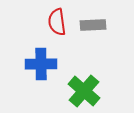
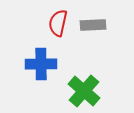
red semicircle: moved 1 px right, 1 px down; rotated 20 degrees clockwise
